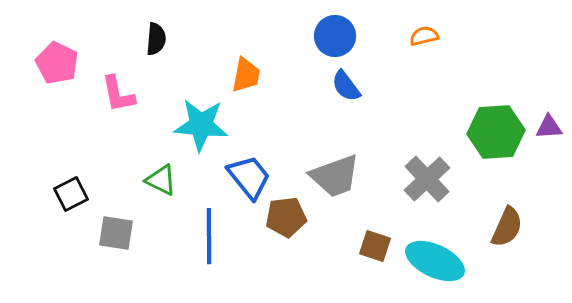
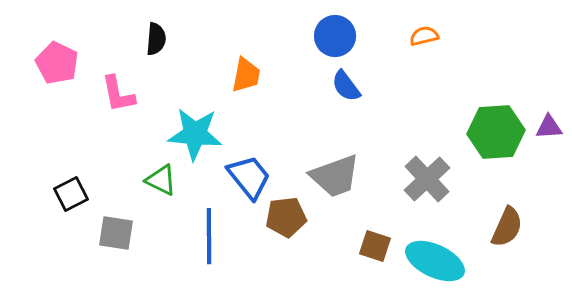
cyan star: moved 6 px left, 9 px down
